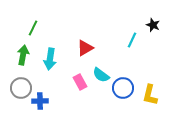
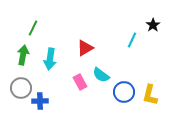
black star: rotated 16 degrees clockwise
blue circle: moved 1 px right, 4 px down
